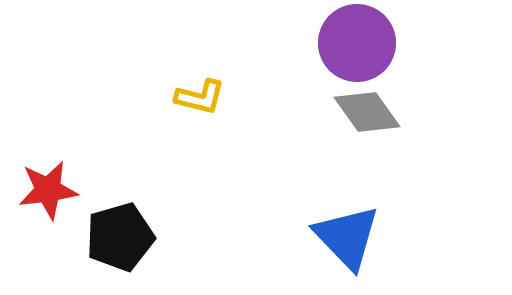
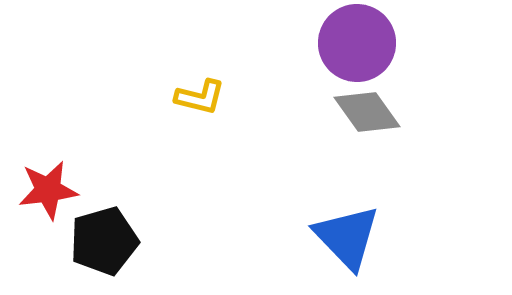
black pentagon: moved 16 px left, 4 px down
